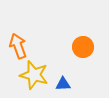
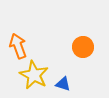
yellow star: rotated 12 degrees clockwise
blue triangle: rotated 21 degrees clockwise
